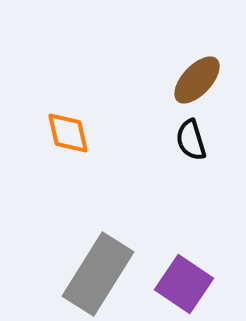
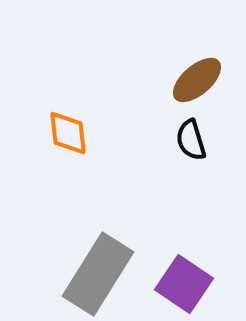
brown ellipse: rotated 6 degrees clockwise
orange diamond: rotated 6 degrees clockwise
